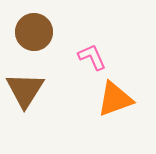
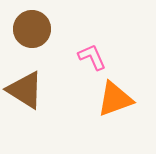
brown circle: moved 2 px left, 3 px up
brown triangle: rotated 30 degrees counterclockwise
